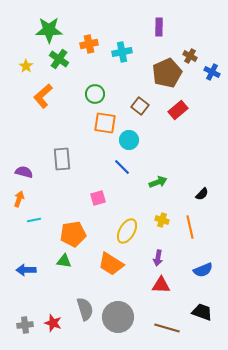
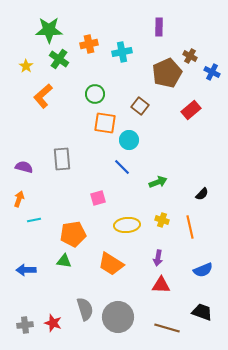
red rectangle: moved 13 px right
purple semicircle: moved 5 px up
yellow ellipse: moved 6 px up; rotated 55 degrees clockwise
